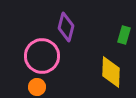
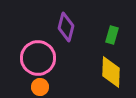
green rectangle: moved 12 px left
pink circle: moved 4 px left, 2 px down
orange circle: moved 3 px right
